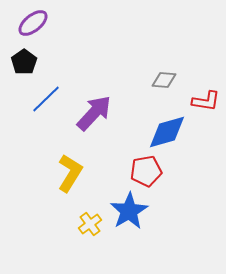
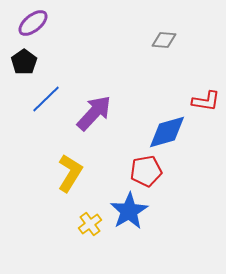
gray diamond: moved 40 px up
